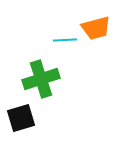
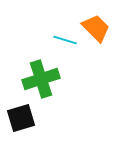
orange trapezoid: rotated 120 degrees counterclockwise
cyan line: rotated 20 degrees clockwise
